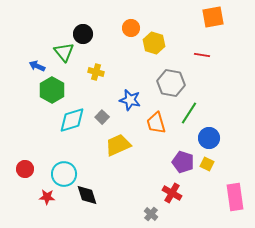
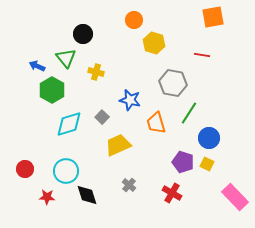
orange circle: moved 3 px right, 8 px up
green triangle: moved 2 px right, 6 px down
gray hexagon: moved 2 px right
cyan diamond: moved 3 px left, 4 px down
cyan circle: moved 2 px right, 3 px up
pink rectangle: rotated 36 degrees counterclockwise
gray cross: moved 22 px left, 29 px up
